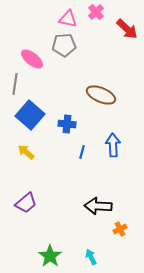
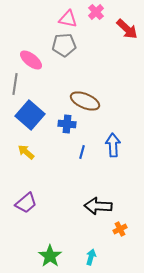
pink ellipse: moved 1 px left, 1 px down
brown ellipse: moved 16 px left, 6 px down
cyan arrow: rotated 42 degrees clockwise
